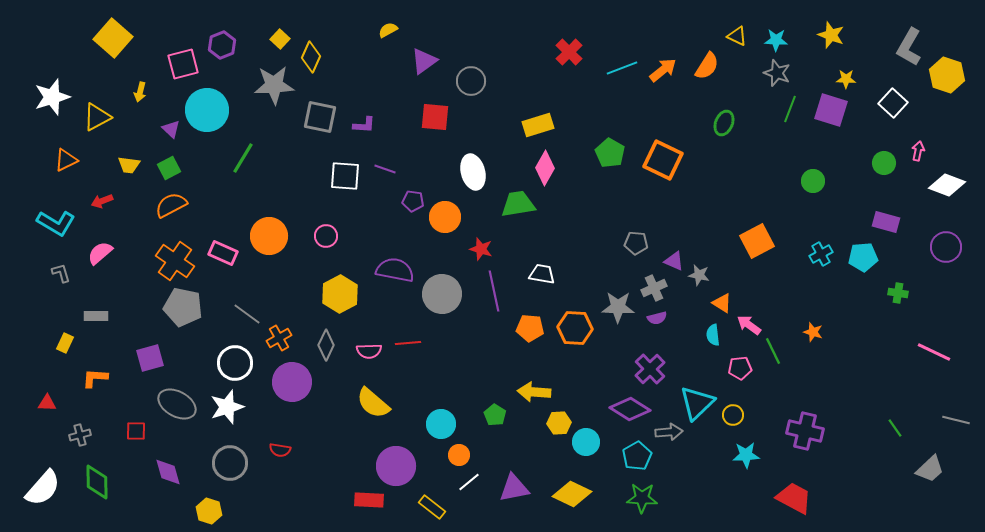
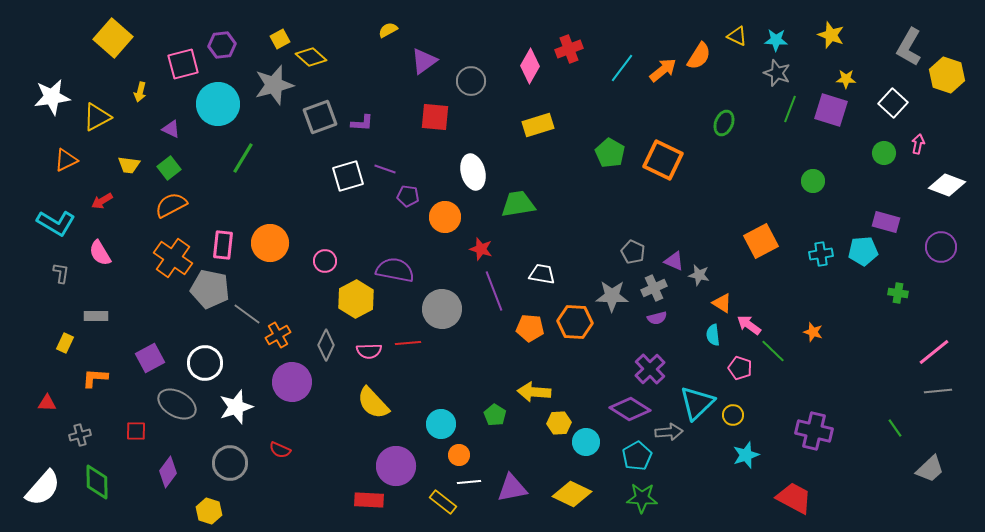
yellow square at (280, 39): rotated 18 degrees clockwise
purple hexagon at (222, 45): rotated 16 degrees clockwise
red cross at (569, 52): moved 3 px up; rotated 24 degrees clockwise
yellow diamond at (311, 57): rotated 72 degrees counterclockwise
orange semicircle at (707, 66): moved 8 px left, 10 px up
cyan line at (622, 68): rotated 32 degrees counterclockwise
gray star at (274, 85): rotated 12 degrees counterclockwise
white star at (52, 97): rotated 9 degrees clockwise
cyan circle at (207, 110): moved 11 px right, 6 px up
gray square at (320, 117): rotated 32 degrees counterclockwise
purple L-shape at (364, 125): moved 2 px left, 2 px up
purple triangle at (171, 129): rotated 18 degrees counterclockwise
pink arrow at (918, 151): moved 7 px up
green circle at (884, 163): moved 10 px up
green square at (169, 168): rotated 10 degrees counterclockwise
pink diamond at (545, 168): moved 15 px left, 102 px up
white square at (345, 176): moved 3 px right; rotated 20 degrees counterclockwise
red arrow at (102, 201): rotated 10 degrees counterclockwise
purple pentagon at (413, 201): moved 5 px left, 5 px up
orange circle at (269, 236): moved 1 px right, 7 px down
pink circle at (326, 236): moved 1 px left, 25 px down
orange square at (757, 241): moved 4 px right
gray pentagon at (636, 243): moved 3 px left, 9 px down; rotated 20 degrees clockwise
purple circle at (946, 247): moved 5 px left
pink semicircle at (100, 253): rotated 80 degrees counterclockwise
pink rectangle at (223, 253): moved 8 px up; rotated 72 degrees clockwise
cyan cross at (821, 254): rotated 20 degrees clockwise
cyan pentagon at (863, 257): moved 6 px up
orange cross at (175, 261): moved 2 px left, 3 px up
gray L-shape at (61, 273): rotated 25 degrees clockwise
purple line at (494, 291): rotated 9 degrees counterclockwise
yellow hexagon at (340, 294): moved 16 px right, 5 px down
gray circle at (442, 294): moved 15 px down
gray pentagon at (183, 307): moved 27 px right, 18 px up
gray star at (618, 307): moved 6 px left, 11 px up
orange hexagon at (575, 328): moved 6 px up
orange cross at (279, 338): moved 1 px left, 3 px up
green line at (773, 351): rotated 20 degrees counterclockwise
pink line at (934, 352): rotated 64 degrees counterclockwise
purple square at (150, 358): rotated 12 degrees counterclockwise
white circle at (235, 363): moved 30 px left
pink pentagon at (740, 368): rotated 25 degrees clockwise
yellow semicircle at (373, 403): rotated 6 degrees clockwise
white star at (227, 407): moved 9 px right
gray line at (956, 420): moved 18 px left, 29 px up; rotated 20 degrees counterclockwise
purple cross at (805, 431): moved 9 px right
red semicircle at (280, 450): rotated 15 degrees clockwise
cyan star at (746, 455): rotated 16 degrees counterclockwise
purple diamond at (168, 472): rotated 52 degrees clockwise
white line at (469, 482): rotated 35 degrees clockwise
purple triangle at (514, 488): moved 2 px left
yellow rectangle at (432, 507): moved 11 px right, 5 px up
